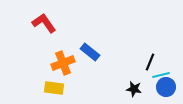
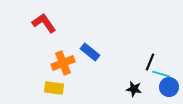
cyan line: moved 1 px up; rotated 30 degrees clockwise
blue circle: moved 3 px right
